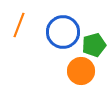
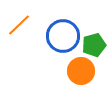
orange line: rotated 25 degrees clockwise
blue circle: moved 4 px down
